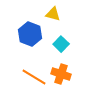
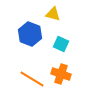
cyan square: rotated 21 degrees counterclockwise
orange line: moved 2 px left, 2 px down
